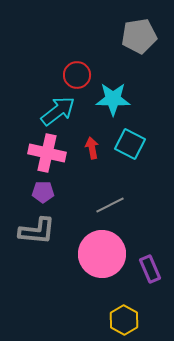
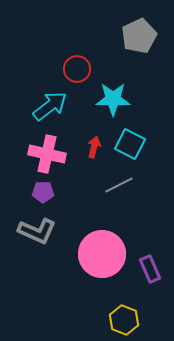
gray pentagon: rotated 16 degrees counterclockwise
red circle: moved 6 px up
cyan arrow: moved 8 px left, 5 px up
red arrow: moved 2 px right, 1 px up; rotated 25 degrees clockwise
pink cross: moved 1 px down
gray line: moved 9 px right, 20 px up
gray L-shape: rotated 18 degrees clockwise
yellow hexagon: rotated 8 degrees counterclockwise
